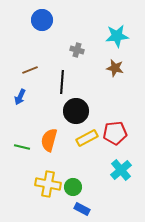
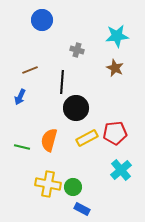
brown star: rotated 12 degrees clockwise
black circle: moved 3 px up
